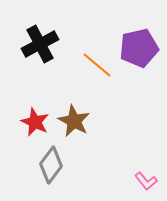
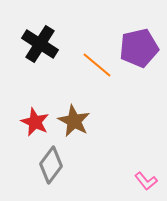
black cross: rotated 30 degrees counterclockwise
